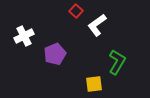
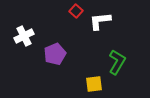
white L-shape: moved 3 px right, 4 px up; rotated 30 degrees clockwise
